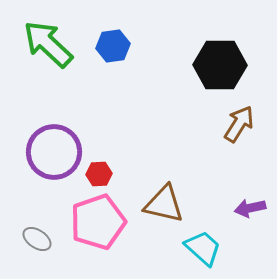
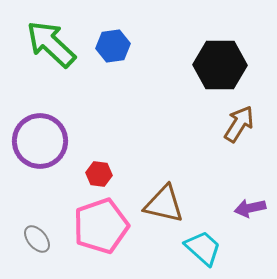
green arrow: moved 3 px right
purple circle: moved 14 px left, 11 px up
red hexagon: rotated 10 degrees clockwise
pink pentagon: moved 3 px right, 4 px down
gray ellipse: rotated 16 degrees clockwise
